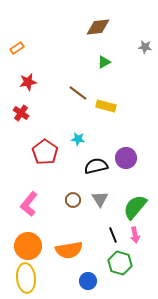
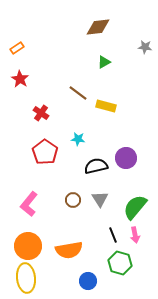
red star: moved 8 px left, 3 px up; rotated 30 degrees counterclockwise
red cross: moved 20 px right
